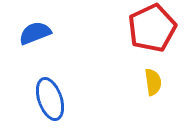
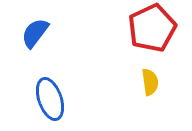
blue semicircle: rotated 32 degrees counterclockwise
yellow semicircle: moved 3 px left
